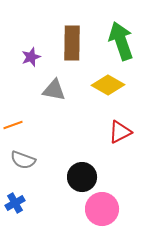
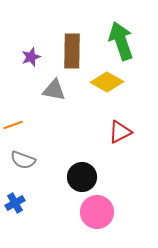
brown rectangle: moved 8 px down
yellow diamond: moved 1 px left, 3 px up
pink circle: moved 5 px left, 3 px down
